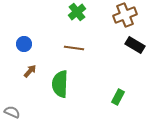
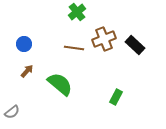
brown cross: moved 21 px left, 24 px down
black rectangle: rotated 12 degrees clockwise
brown arrow: moved 3 px left
green semicircle: rotated 128 degrees clockwise
green rectangle: moved 2 px left
gray semicircle: rotated 119 degrees clockwise
